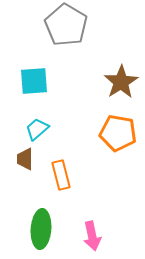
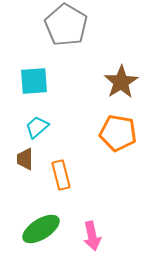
cyan trapezoid: moved 2 px up
green ellipse: rotated 54 degrees clockwise
